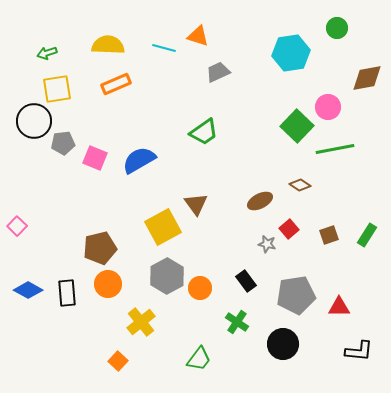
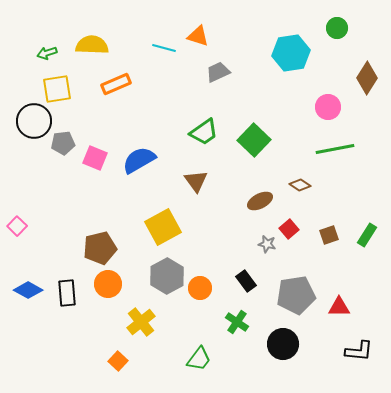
yellow semicircle at (108, 45): moved 16 px left
brown diamond at (367, 78): rotated 48 degrees counterclockwise
green square at (297, 126): moved 43 px left, 14 px down
brown triangle at (196, 204): moved 23 px up
